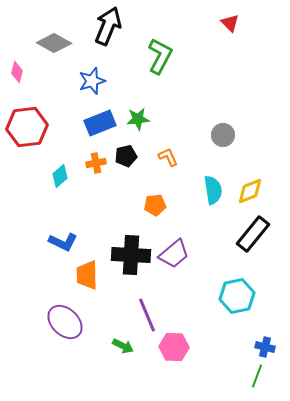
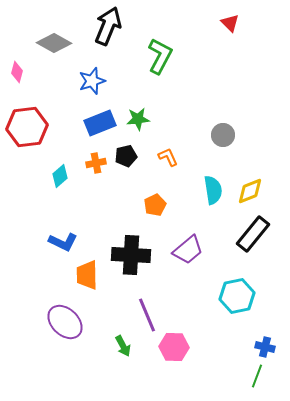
orange pentagon: rotated 20 degrees counterclockwise
purple trapezoid: moved 14 px right, 4 px up
green arrow: rotated 35 degrees clockwise
